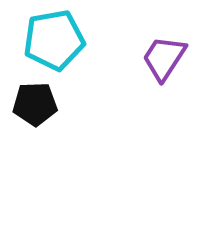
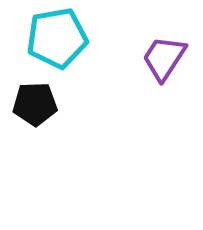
cyan pentagon: moved 3 px right, 2 px up
